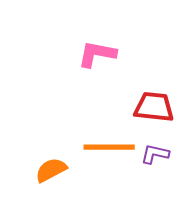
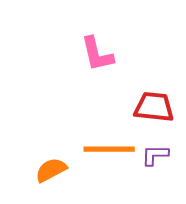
pink L-shape: rotated 114 degrees counterclockwise
orange line: moved 2 px down
purple L-shape: moved 1 px down; rotated 12 degrees counterclockwise
